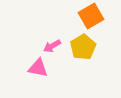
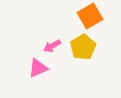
orange square: moved 1 px left
pink triangle: rotated 35 degrees counterclockwise
